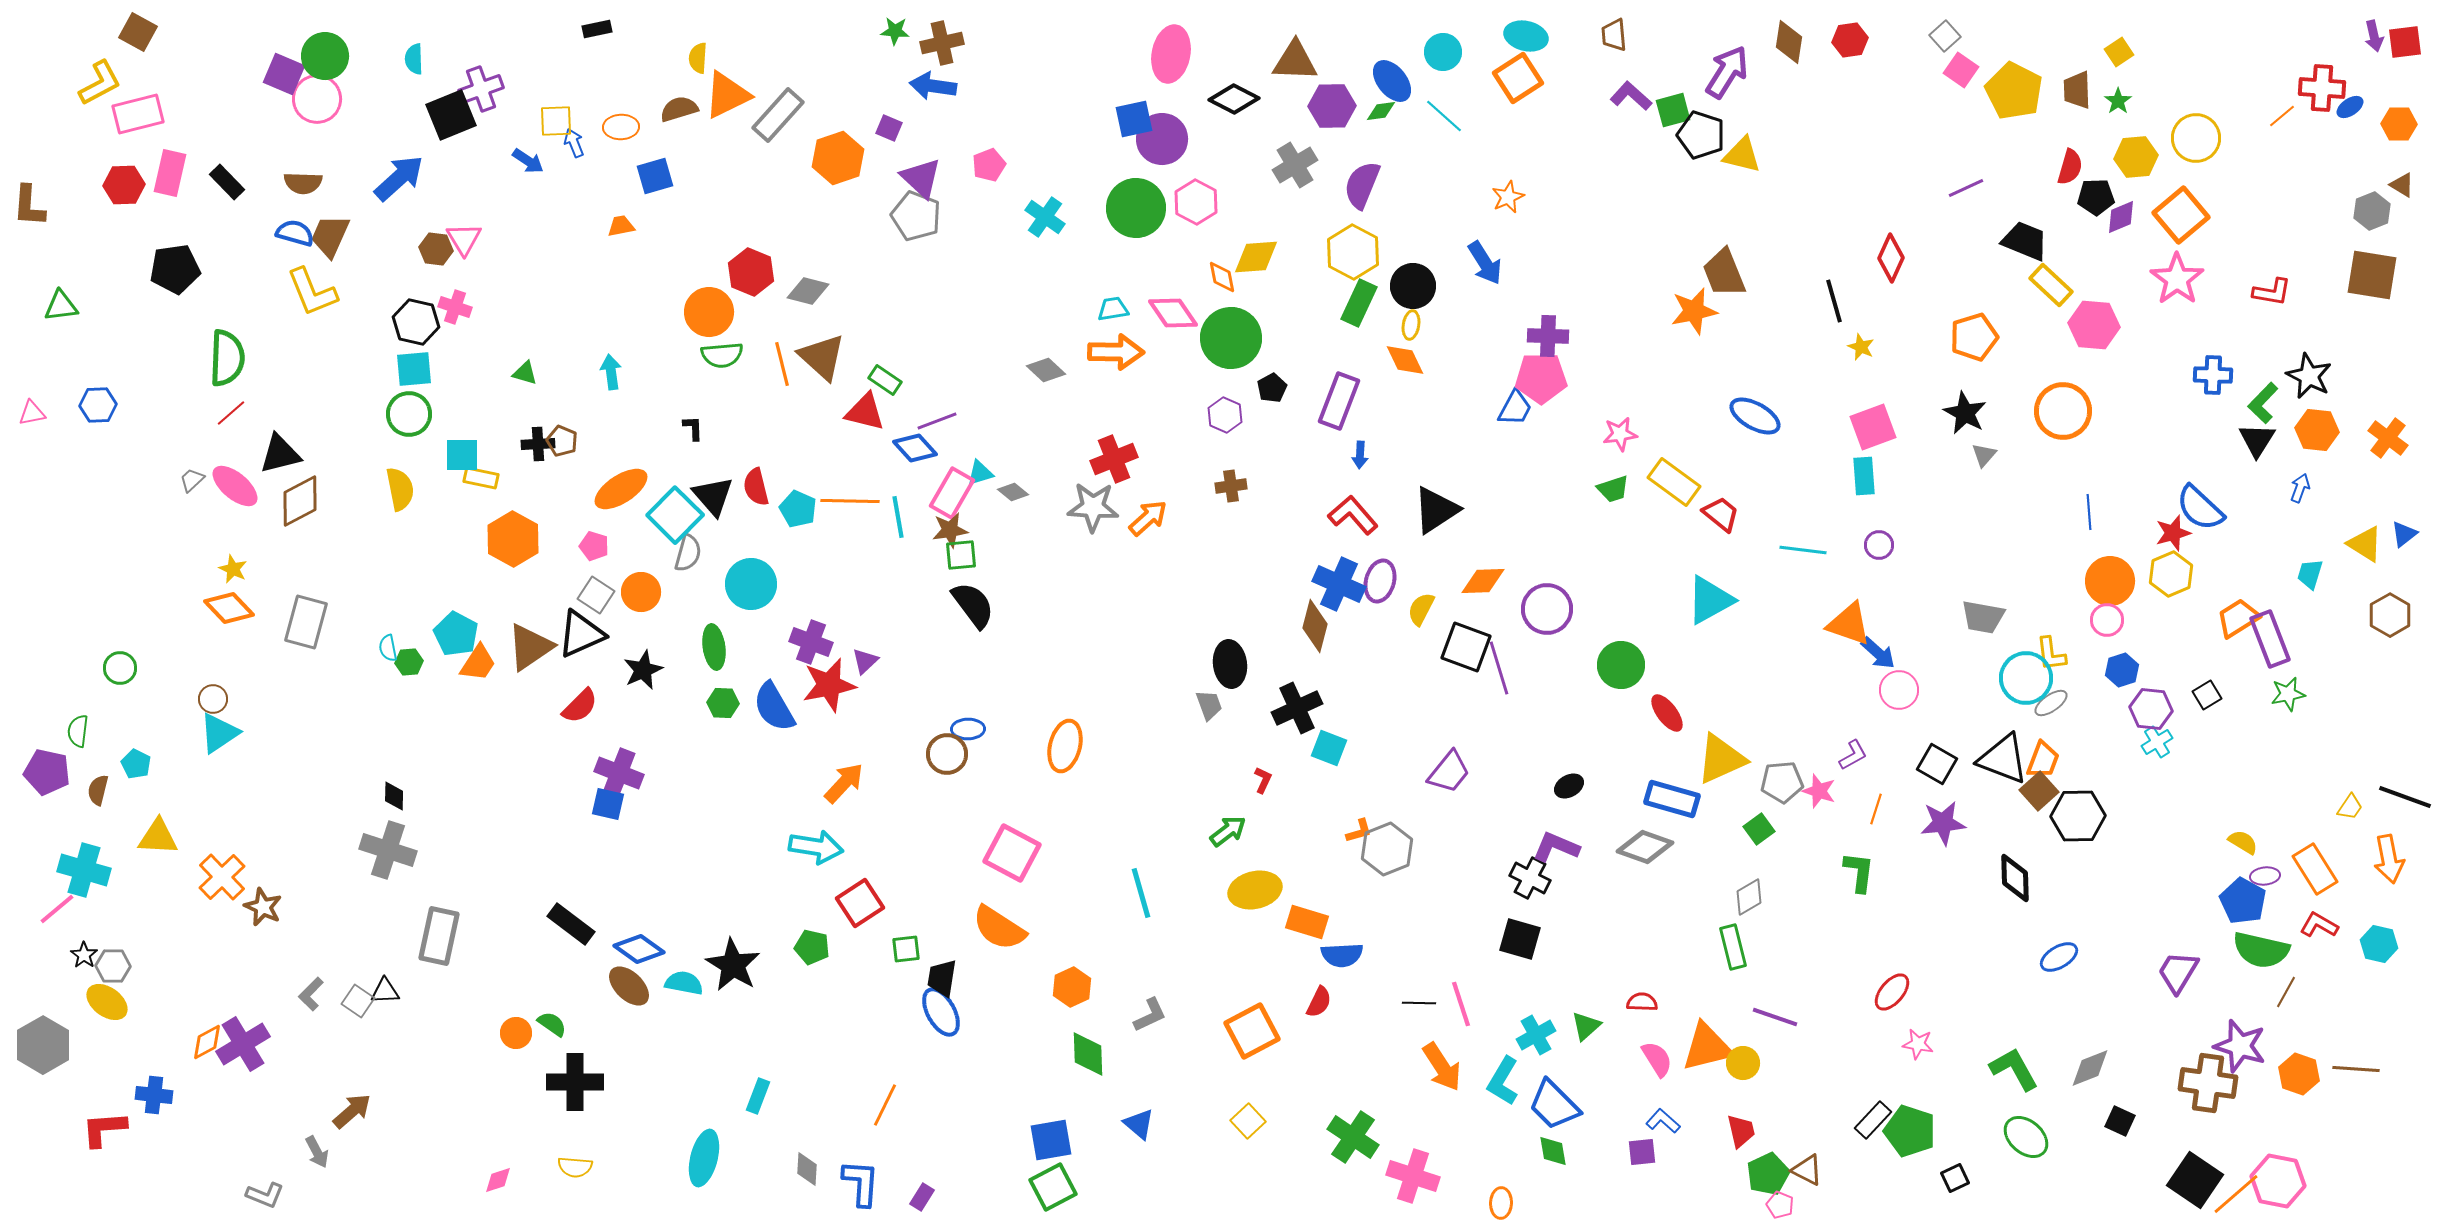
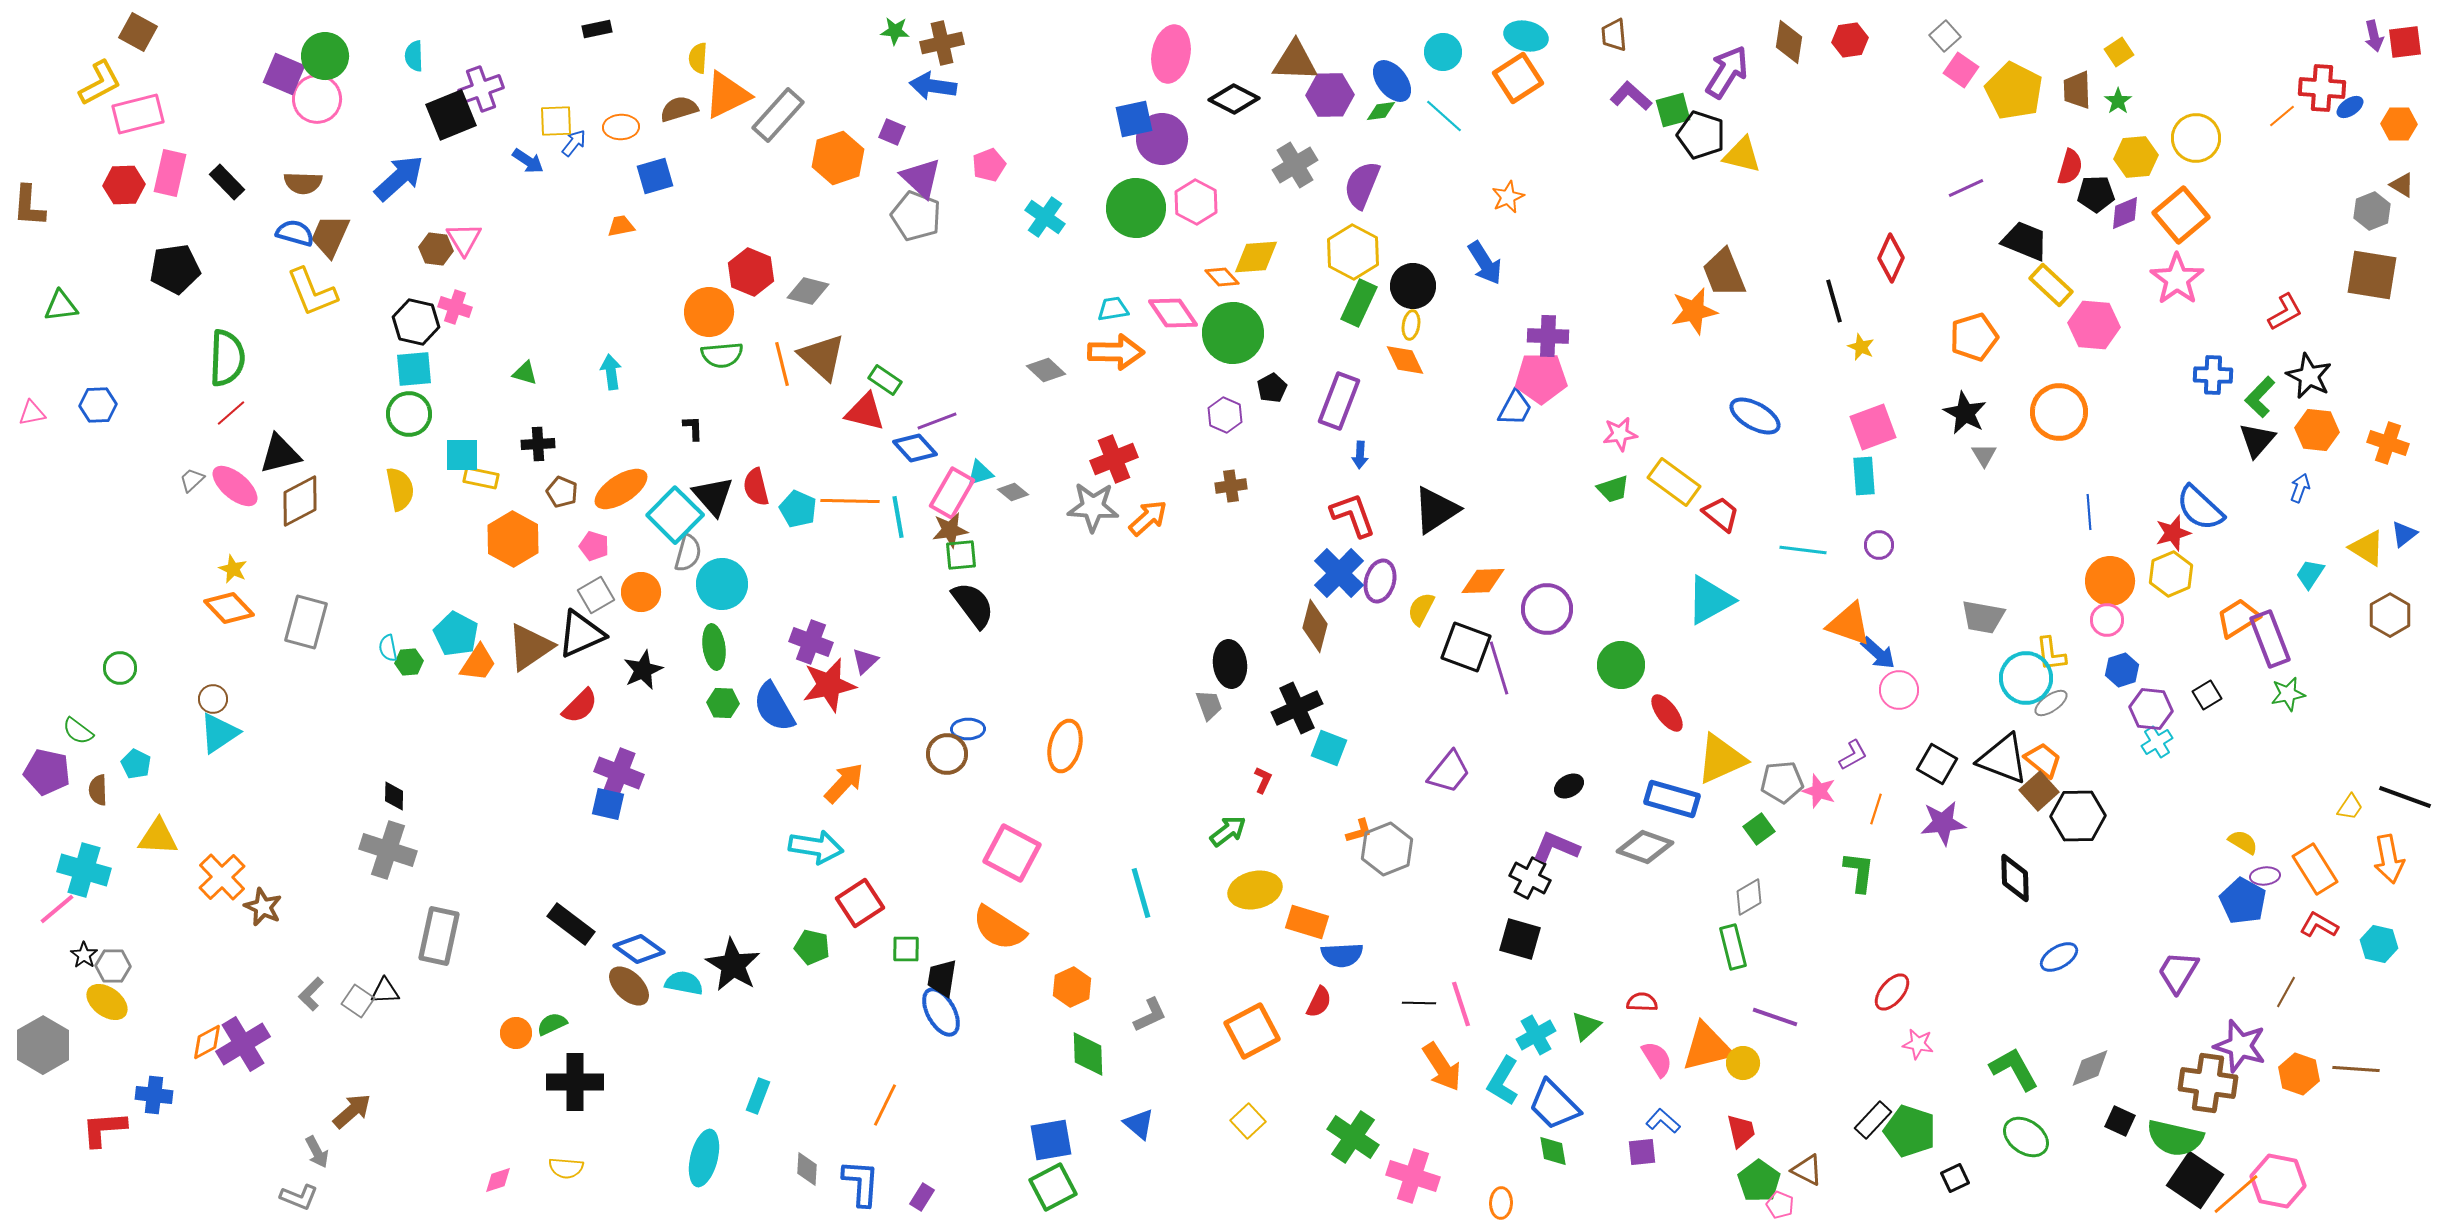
cyan semicircle at (414, 59): moved 3 px up
purple hexagon at (1332, 106): moved 2 px left, 11 px up
purple square at (889, 128): moved 3 px right, 4 px down
blue arrow at (574, 143): rotated 60 degrees clockwise
black pentagon at (2096, 197): moved 3 px up
purple diamond at (2121, 217): moved 4 px right, 4 px up
orange diamond at (1222, 277): rotated 32 degrees counterclockwise
red L-shape at (2272, 292): moved 13 px right, 20 px down; rotated 39 degrees counterclockwise
green circle at (1231, 338): moved 2 px right, 5 px up
green L-shape at (2263, 403): moved 3 px left, 6 px up
orange circle at (2063, 411): moved 4 px left, 1 px down
orange cross at (2388, 438): moved 5 px down; rotated 18 degrees counterclockwise
black triangle at (2257, 440): rotated 9 degrees clockwise
brown pentagon at (562, 441): moved 51 px down
gray triangle at (1984, 455): rotated 12 degrees counterclockwise
red L-shape at (1353, 515): rotated 21 degrees clockwise
yellow triangle at (2365, 544): moved 2 px right, 4 px down
cyan trapezoid at (2310, 574): rotated 16 degrees clockwise
cyan circle at (751, 584): moved 29 px left
blue cross at (1339, 584): moved 11 px up; rotated 21 degrees clockwise
gray square at (596, 595): rotated 27 degrees clockwise
green semicircle at (78, 731): rotated 60 degrees counterclockwise
orange trapezoid at (2043, 760): rotated 72 degrees counterclockwise
brown semicircle at (98, 790): rotated 16 degrees counterclockwise
green square at (906, 949): rotated 8 degrees clockwise
green semicircle at (2261, 950): moved 86 px left, 188 px down
green semicircle at (552, 1024): rotated 60 degrees counterclockwise
green ellipse at (2026, 1137): rotated 6 degrees counterclockwise
yellow semicircle at (575, 1167): moved 9 px left, 1 px down
green pentagon at (1768, 1174): moved 9 px left, 7 px down; rotated 12 degrees counterclockwise
gray L-shape at (265, 1195): moved 34 px right, 2 px down
